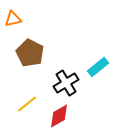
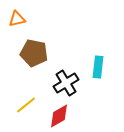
orange triangle: moved 4 px right
brown pentagon: moved 4 px right; rotated 16 degrees counterclockwise
cyan rectangle: rotated 45 degrees counterclockwise
yellow line: moved 1 px left, 1 px down
